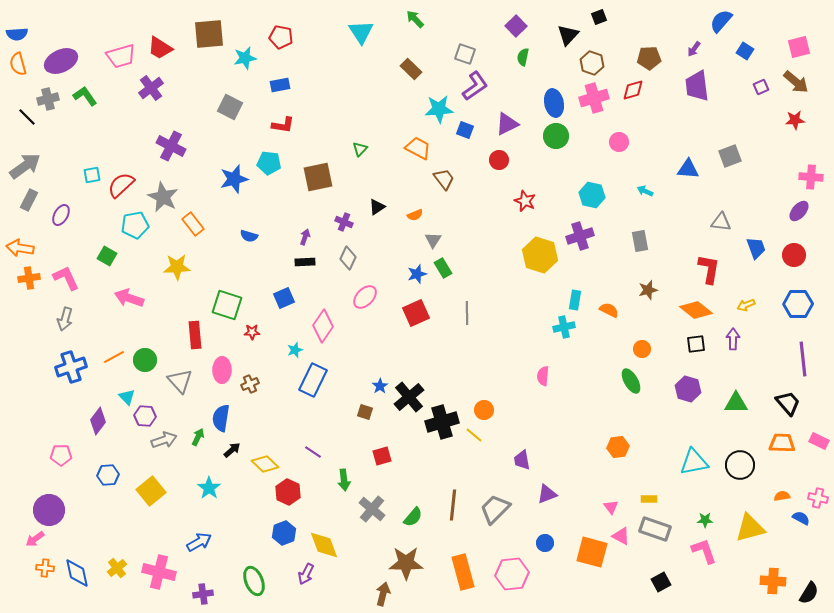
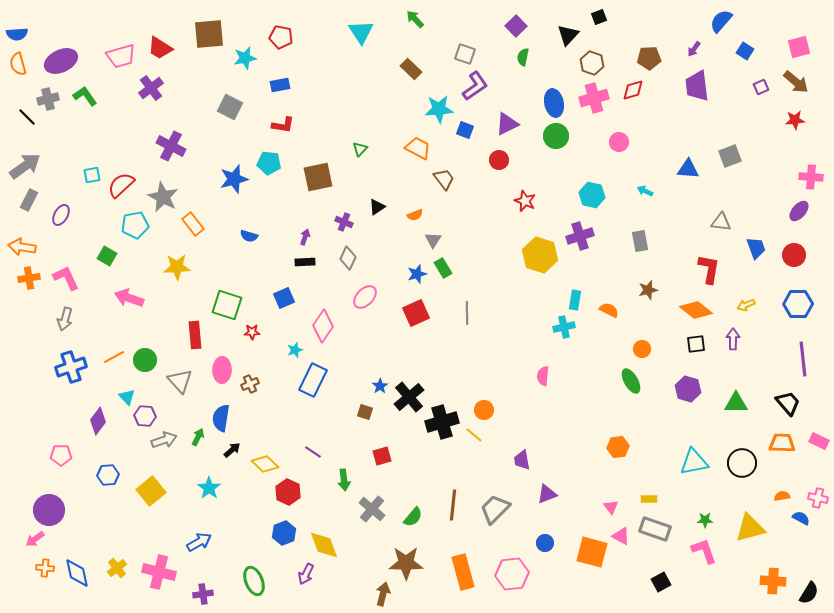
orange arrow at (20, 248): moved 2 px right, 1 px up
black circle at (740, 465): moved 2 px right, 2 px up
